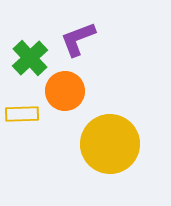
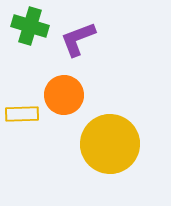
green cross: moved 32 px up; rotated 30 degrees counterclockwise
orange circle: moved 1 px left, 4 px down
